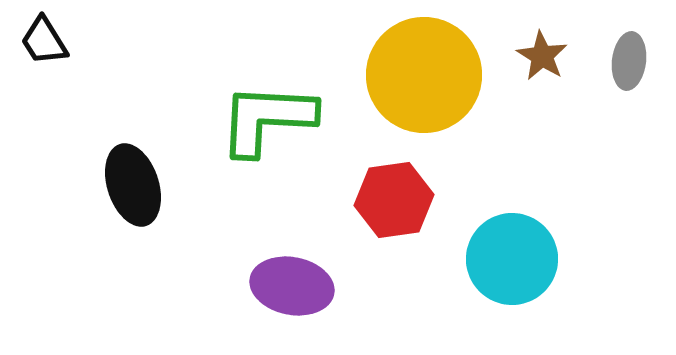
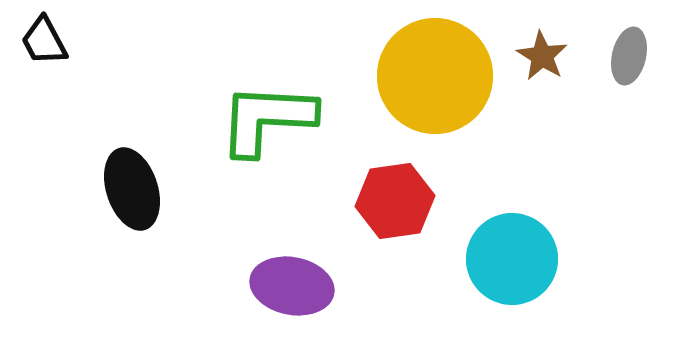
black trapezoid: rotated 4 degrees clockwise
gray ellipse: moved 5 px up; rotated 6 degrees clockwise
yellow circle: moved 11 px right, 1 px down
black ellipse: moved 1 px left, 4 px down
red hexagon: moved 1 px right, 1 px down
